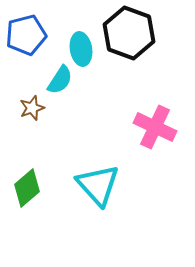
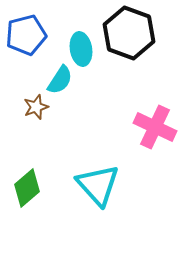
brown star: moved 4 px right, 1 px up
